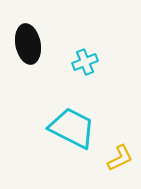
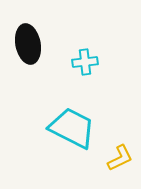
cyan cross: rotated 15 degrees clockwise
